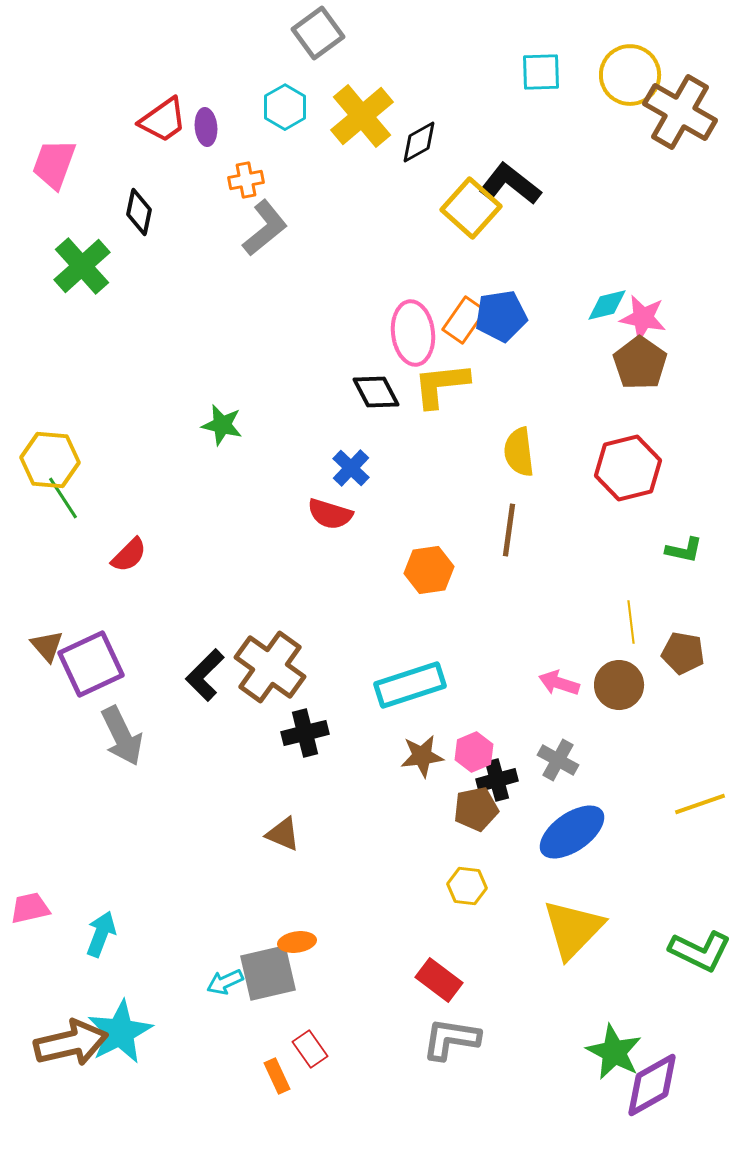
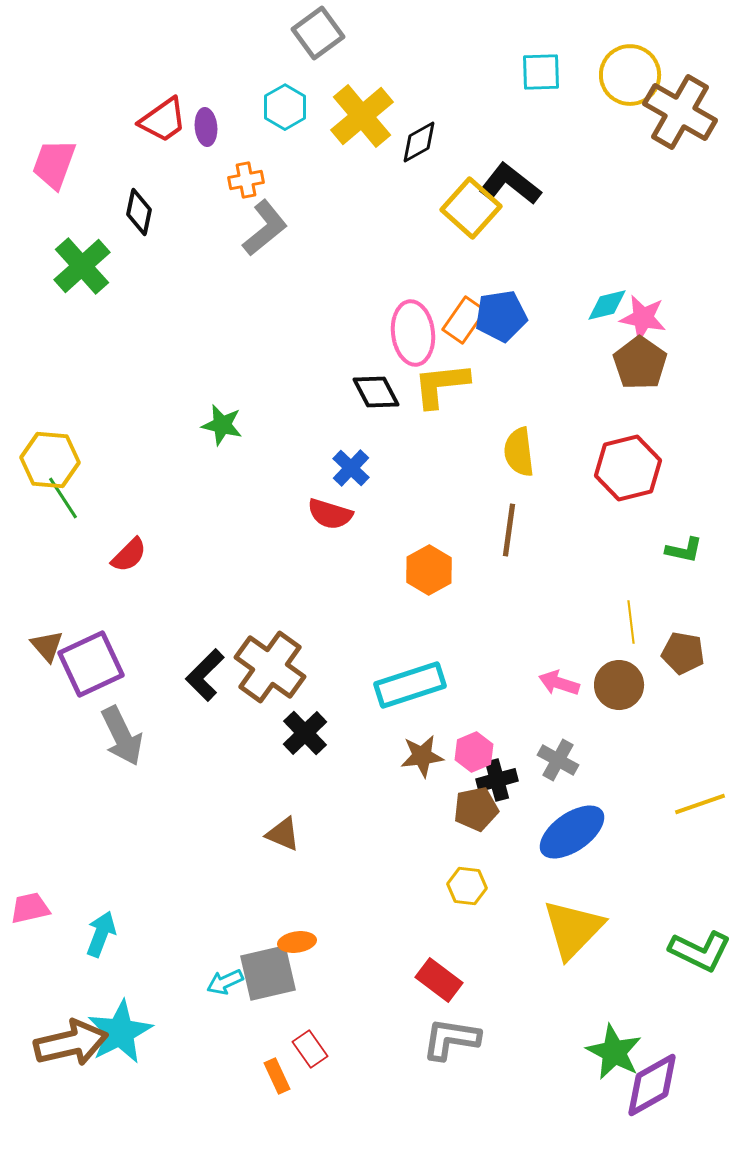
orange hexagon at (429, 570): rotated 21 degrees counterclockwise
black cross at (305, 733): rotated 30 degrees counterclockwise
